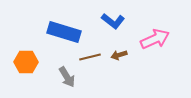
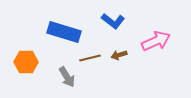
pink arrow: moved 1 px right, 2 px down
brown line: moved 1 px down
